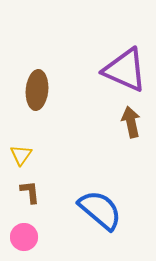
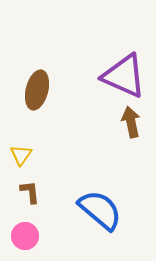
purple triangle: moved 1 px left, 6 px down
brown ellipse: rotated 9 degrees clockwise
pink circle: moved 1 px right, 1 px up
